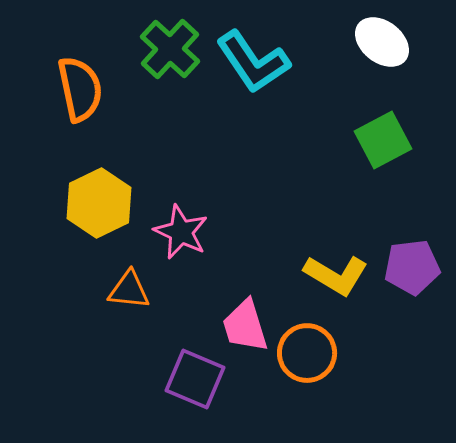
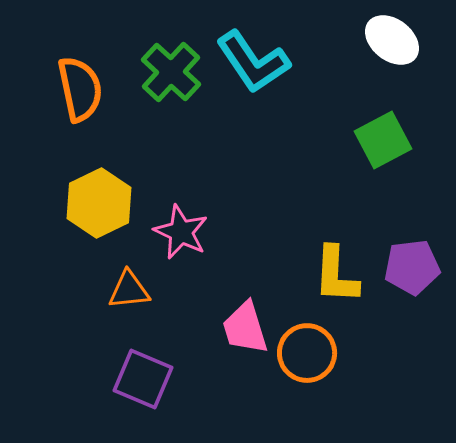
white ellipse: moved 10 px right, 2 px up
green cross: moved 1 px right, 23 px down
yellow L-shape: rotated 62 degrees clockwise
orange triangle: rotated 12 degrees counterclockwise
pink trapezoid: moved 2 px down
purple square: moved 52 px left
